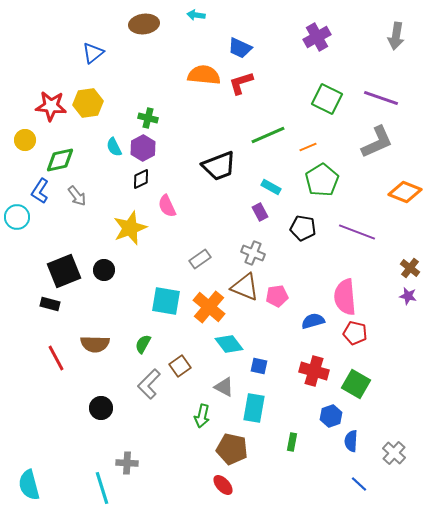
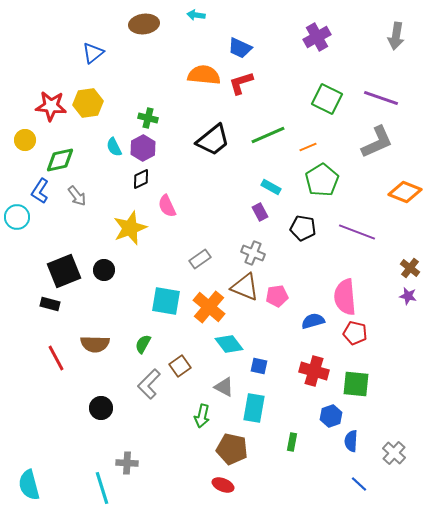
black trapezoid at (219, 166): moved 6 px left, 26 px up; rotated 18 degrees counterclockwise
green square at (356, 384): rotated 24 degrees counterclockwise
red ellipse at (223, 485): rotated 25 degrees counterclockwise
